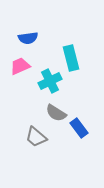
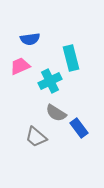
blue semicircle: moved 2 px right, 1 px down
